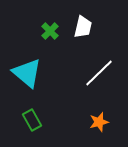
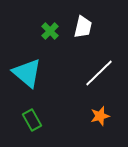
orange star: moved 1 px right, 6 px up
